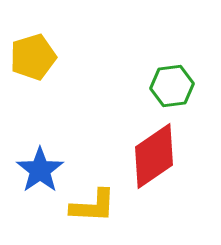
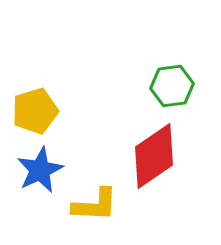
yellow pentagon: moved 2 px right, 54 px down
blue star: rotated 9 degrees clockwise
yellow L-shape: moved 2 px right, 1 px up
